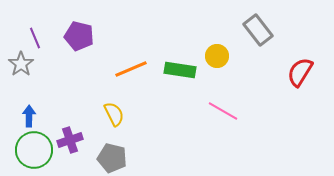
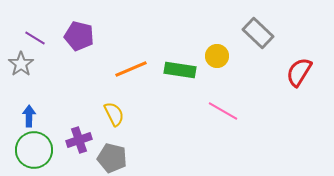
gray rectangle: moved 3 px down; rotated 8 degrees counterclockwise
purple line: rotated 35 degrees counterclockwise
red semicircle: moved 1 px left
purple cross: moved 9 px right
